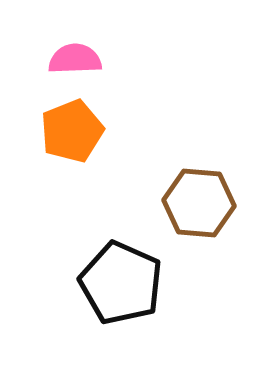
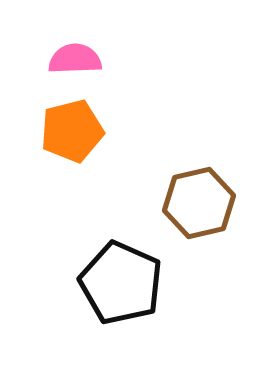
orange pentagon: rotated 8 degrees clockwise
brown hexagon: rotated 18 degrees counterclockwise
